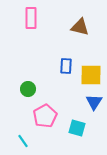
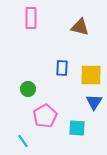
blue rectangle: moved 4 px left, 2 px down
cyan square: rotated 12 degrees counterclockwise
